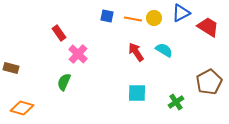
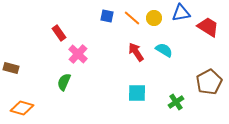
blue triangle: rotated 18 degrees clockwise
orange line: moved 1 px left, 1 px up; rotated 30 degrees clockwise
